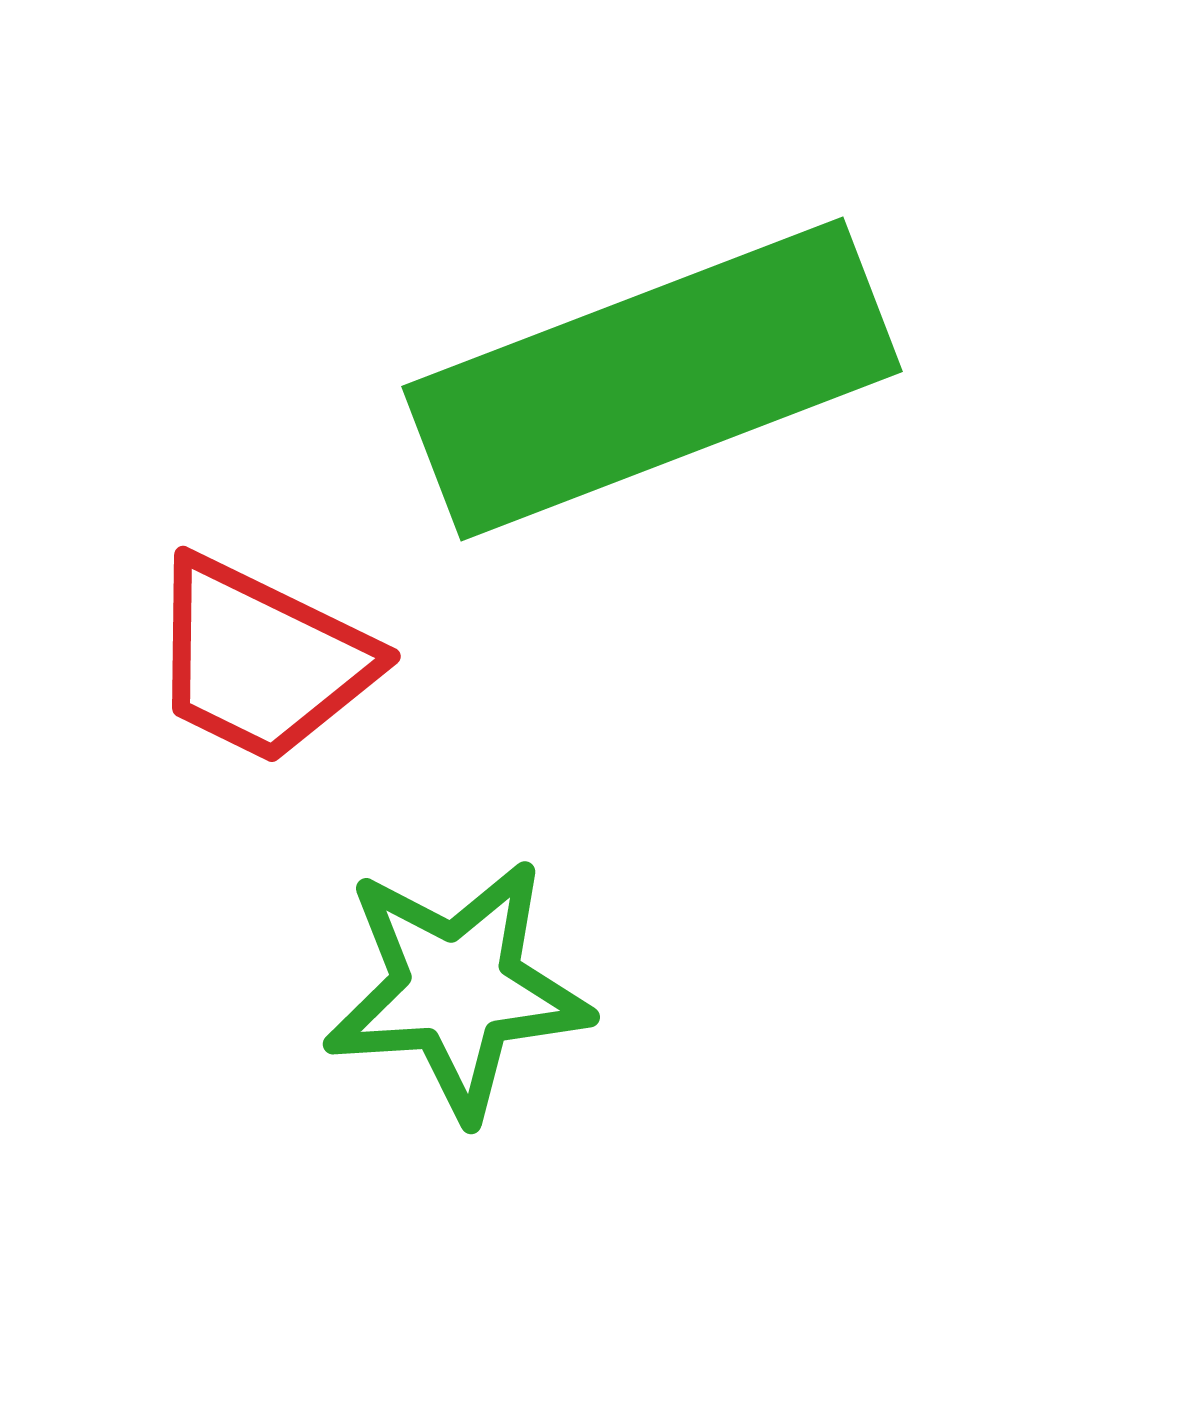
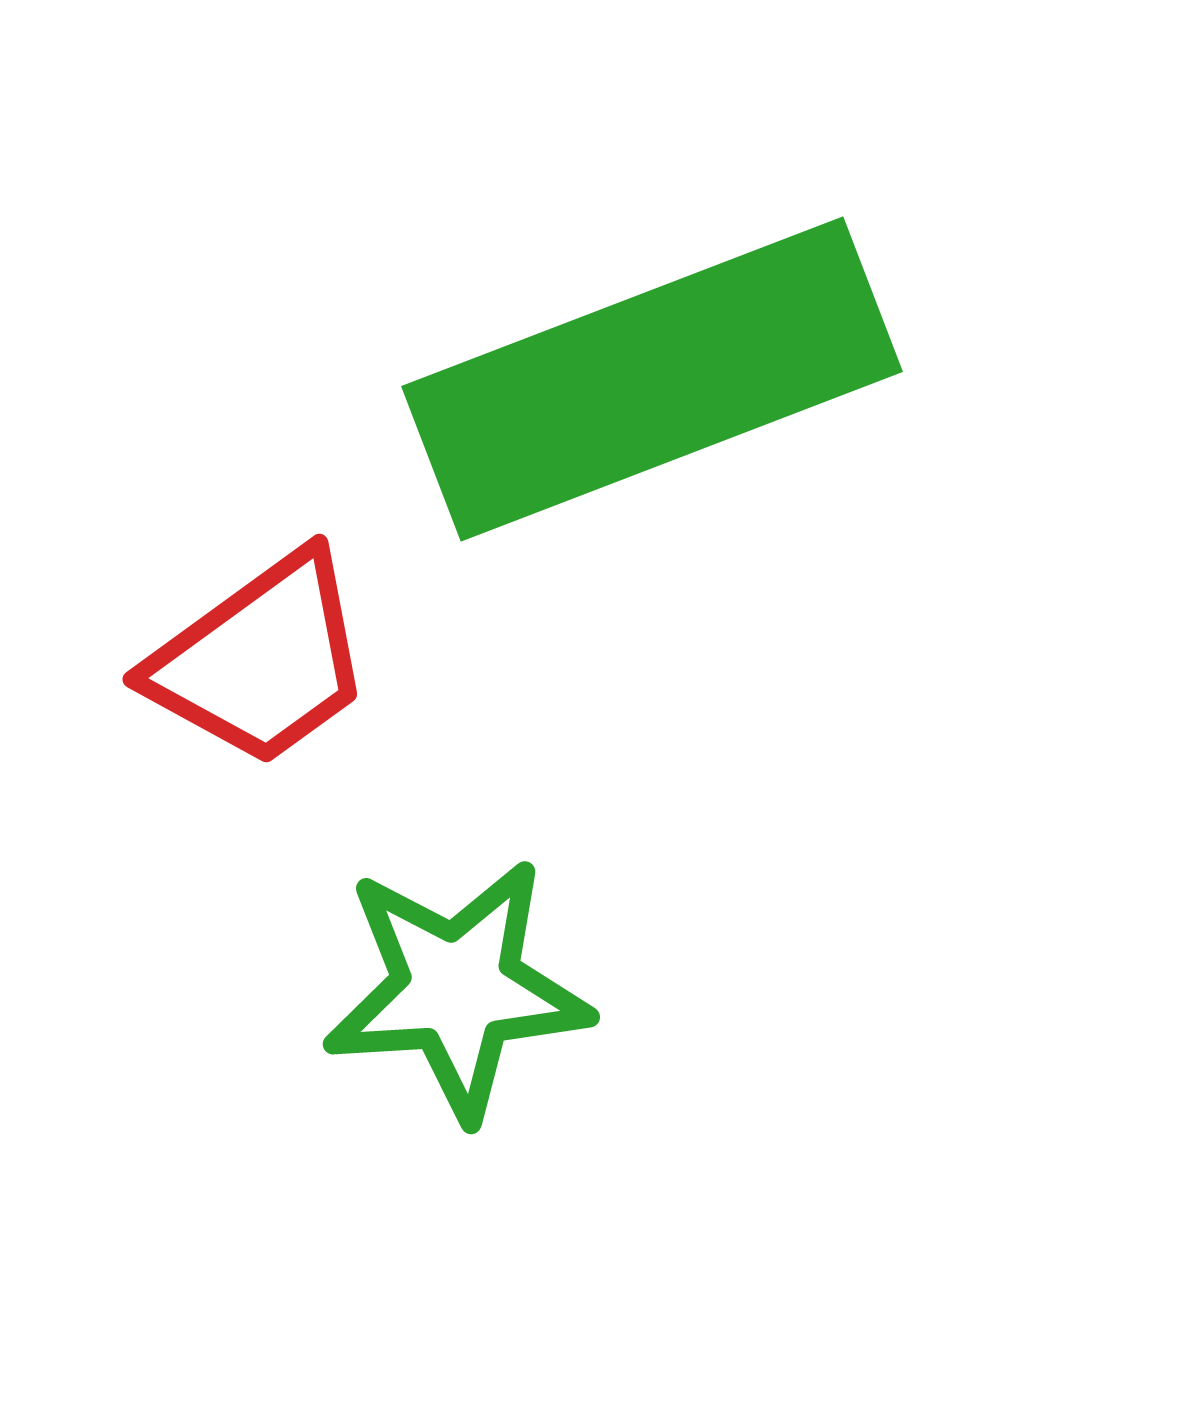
red trapezoid: rotated 62 degrees counterclockwise
